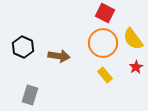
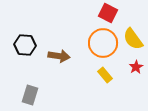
red square: moved 3 px right
black hexagon: moved 2 px right, 2 px up; rotated 20 degrees counterclockwise
